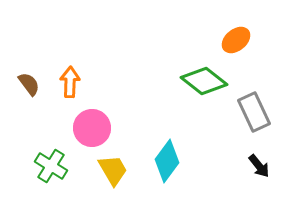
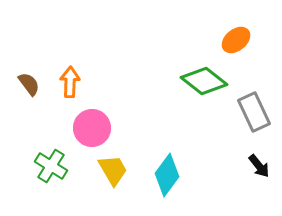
cyan diamond: moved 14 px down
